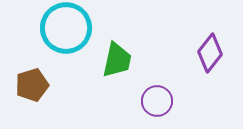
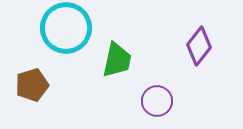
purple diamond: moved 11 px left, 7 px up
